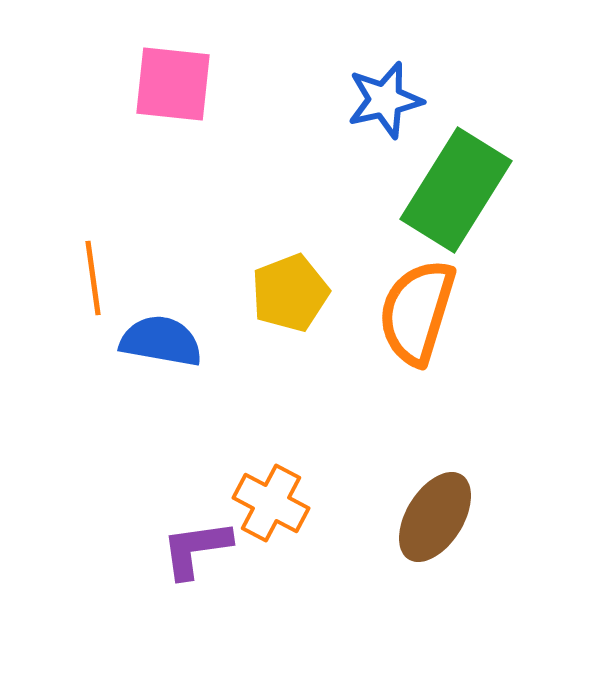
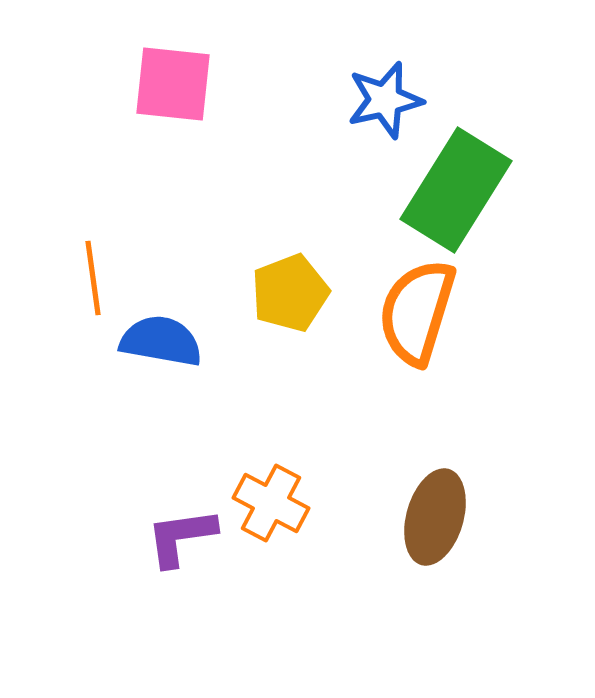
brown ellipse: rotated 16 degrees counterclockwise
purple L-shape: moved 15 px left, 12 px up
